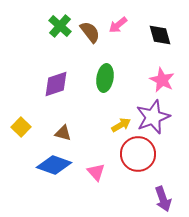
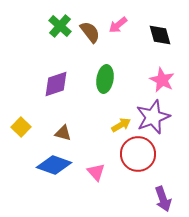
green ellipse: moved 1 px down
